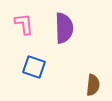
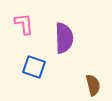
purple semicircle: moved 10 px down
brown semicircle: rotated 20 degrees counterclockwise
